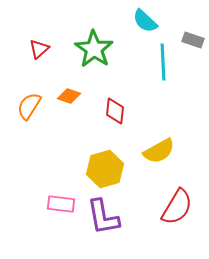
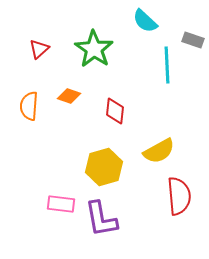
cyan line: moved 4 px right, 3 px down
orange semicircle: rotated 28 degrees counterclockwise
yellow hexagon: moved 1 px left, 2 px up
red semicircle: moved 2 px right, 11 px up; rotated 36 degrees counterclockwise
purple L-shape: moved 2 px left, 2 px down
